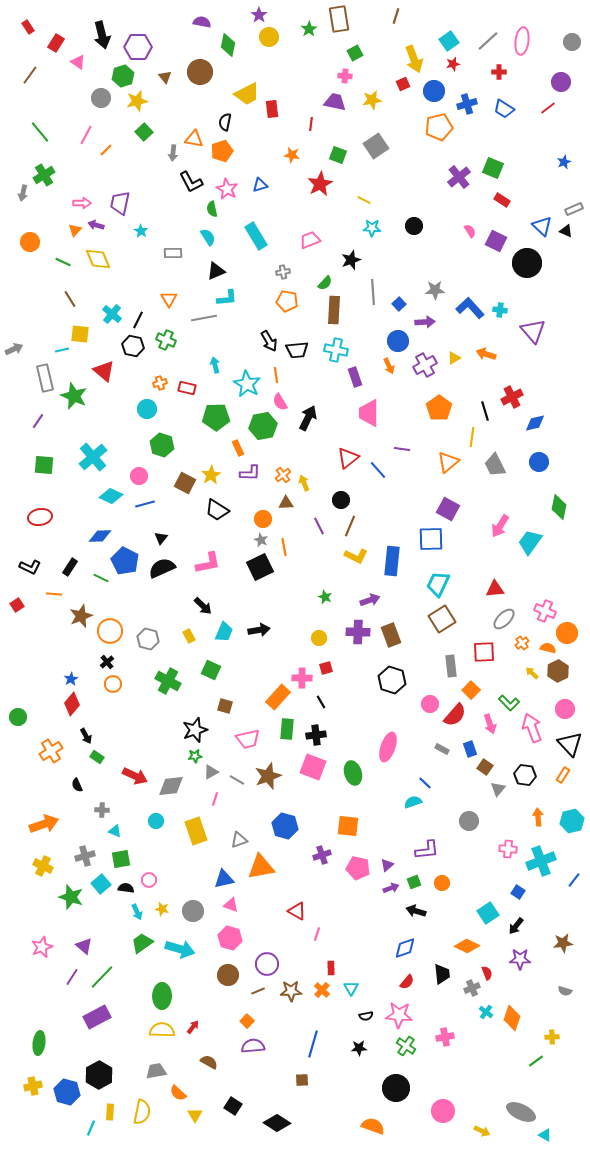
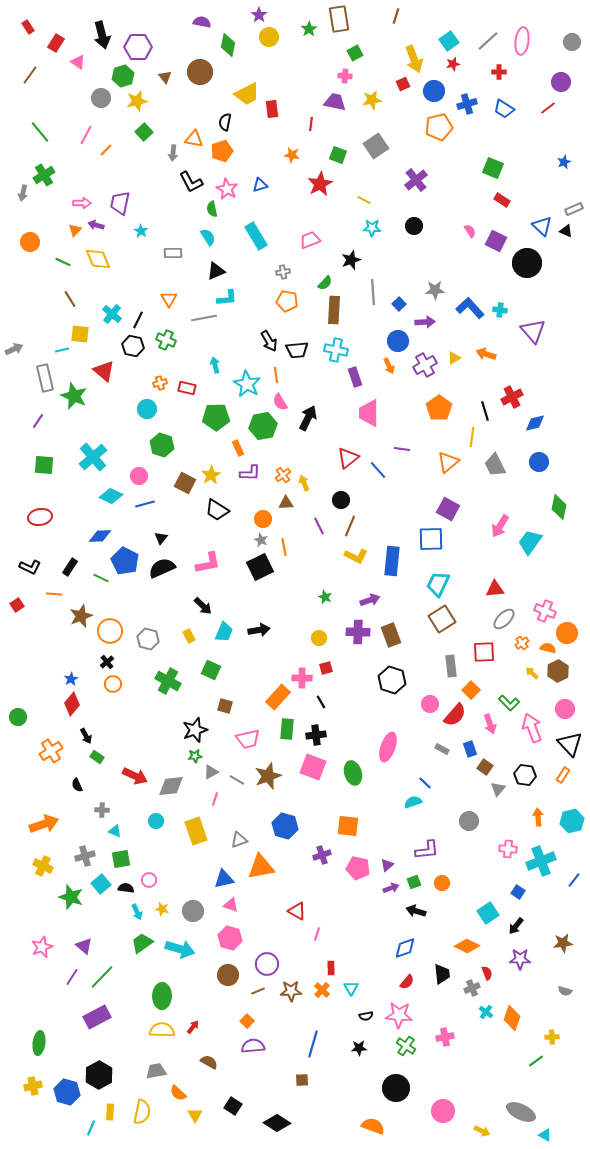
purple cross at (459, 177): moved 43 px left, 3 px down
